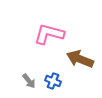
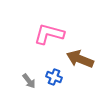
blue cross: moved 1 px right, 4 px up
